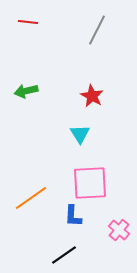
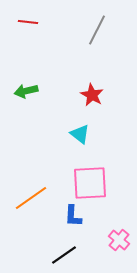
red star: moved 1 px up
cyan triangle: rotated 20 degrees counterclockwise
pink cross: moved 10 px down
